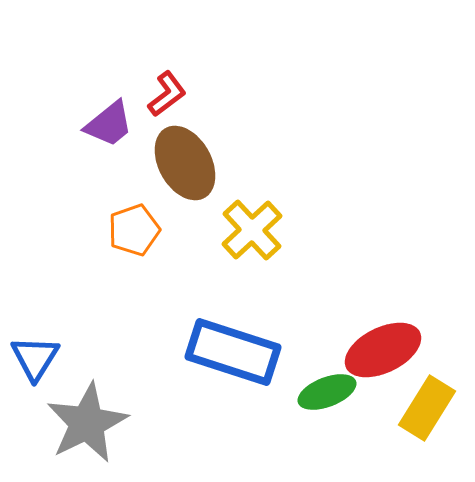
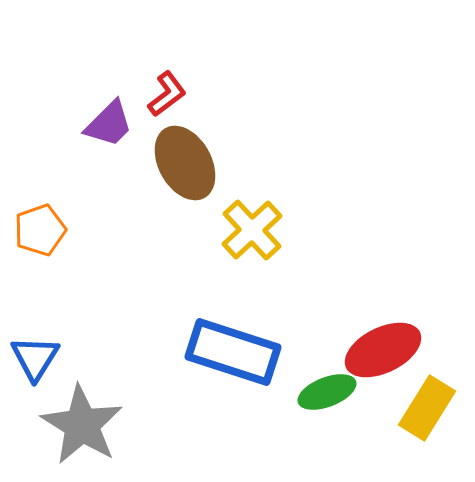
purple trapezoid: rotated 6 degrees counterclockwise
orange pentagon: moved 94 px left
gray star: moved 5 px left, 2 px down; rotated 14 degrees counterclockwise
